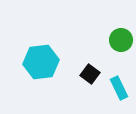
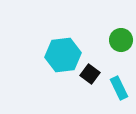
cyan hexagon: moved 22 px right, 7 px up
